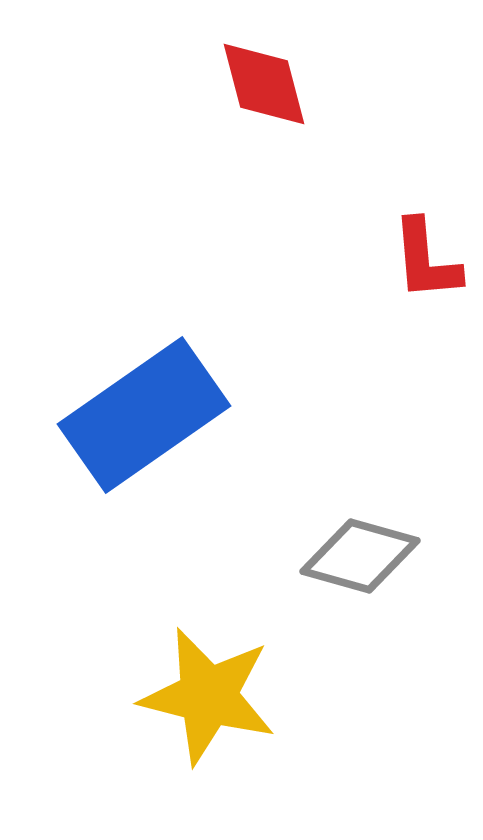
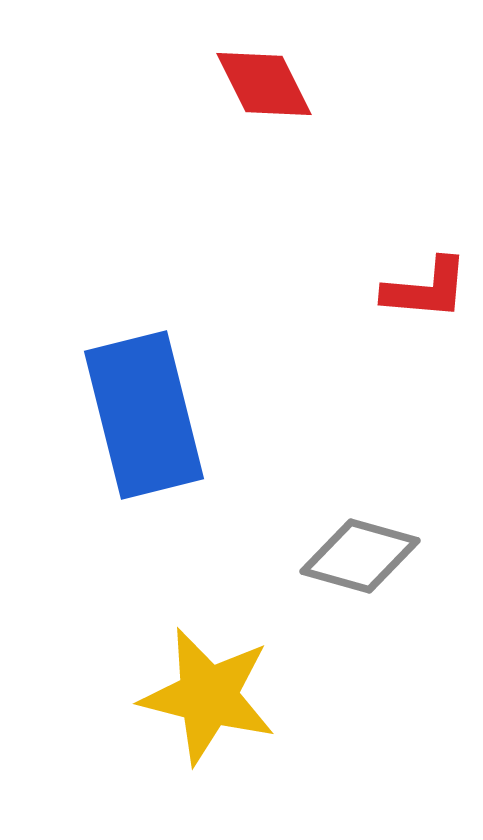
red diamond: rotated 12 degrees counterclockwise
red L-shape: moved 29 px down; rotated 80 degrees counterclockwise
blue rectangle: rotated 69 degrees counterclockwise
